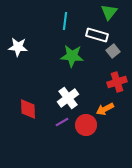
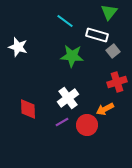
cyan line: rotated 60 degrees counterclockwise
white star: rotated 12 degrees clockwise
red circle: moved 1 px right
